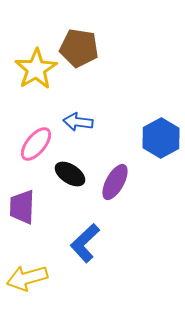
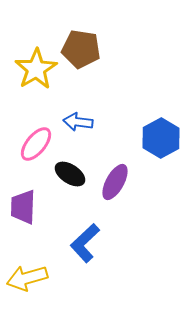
brown pentagon: moved 2 px right, 1 px down
purple trapezoid: moved 1 px right
